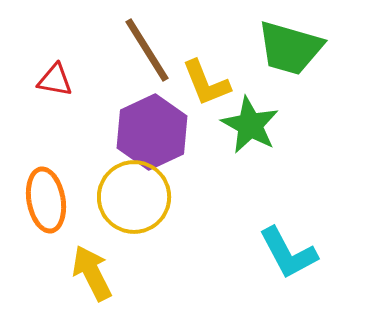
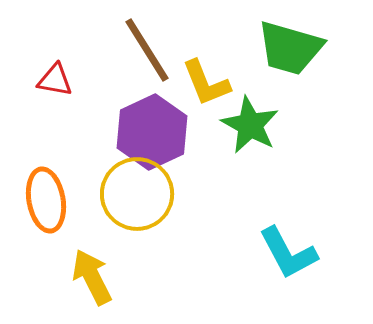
yellow circle: moved 3 px right, 3 px up
yellow arrow: moved 4 px down
